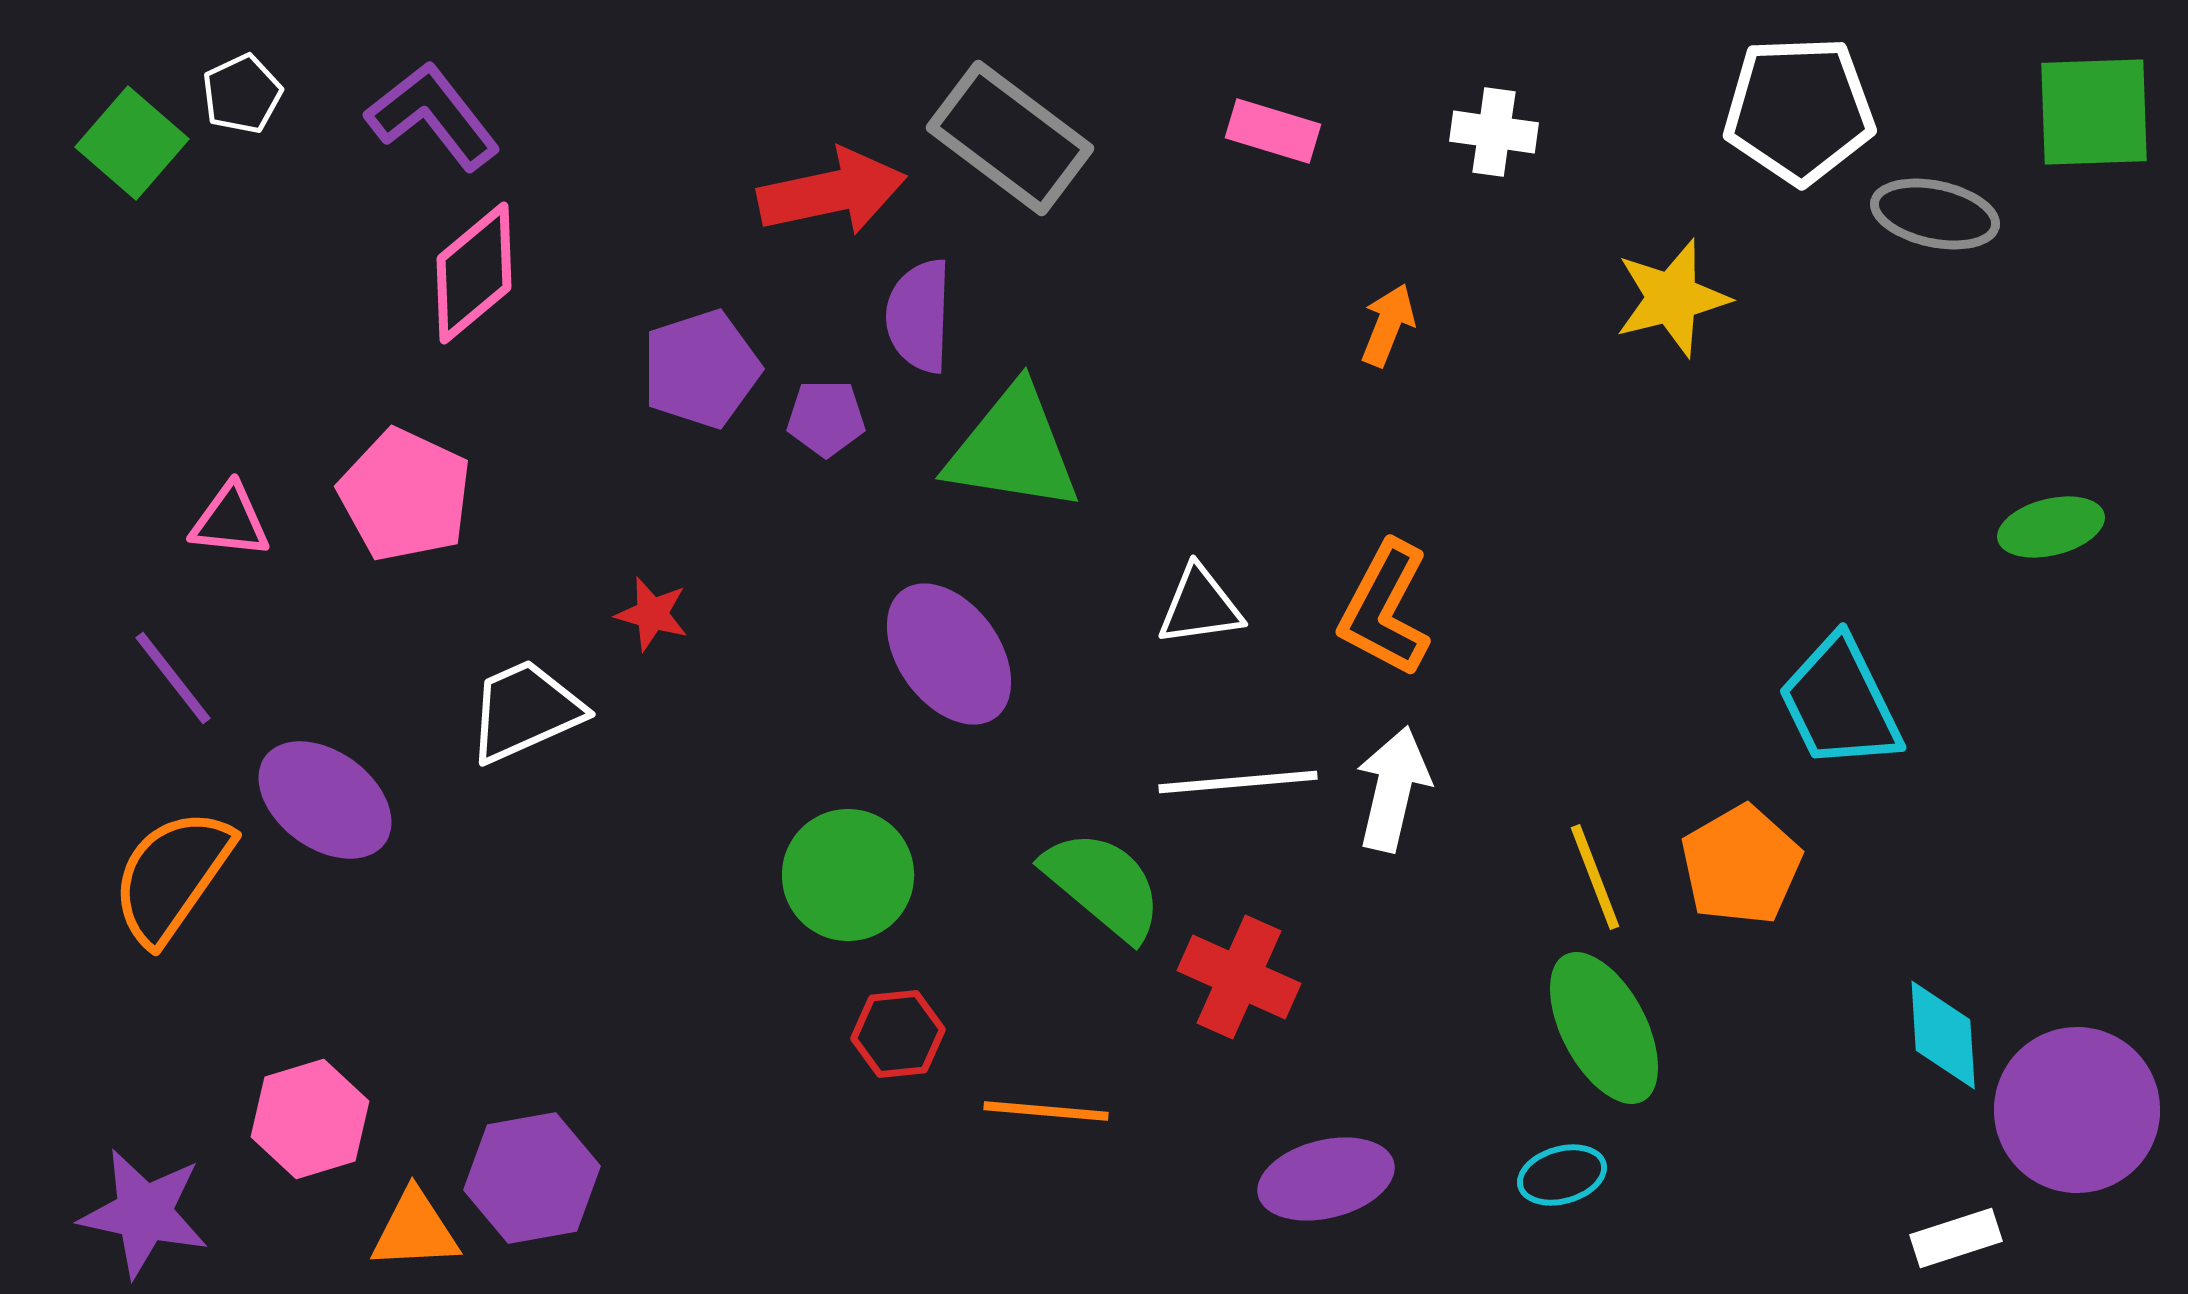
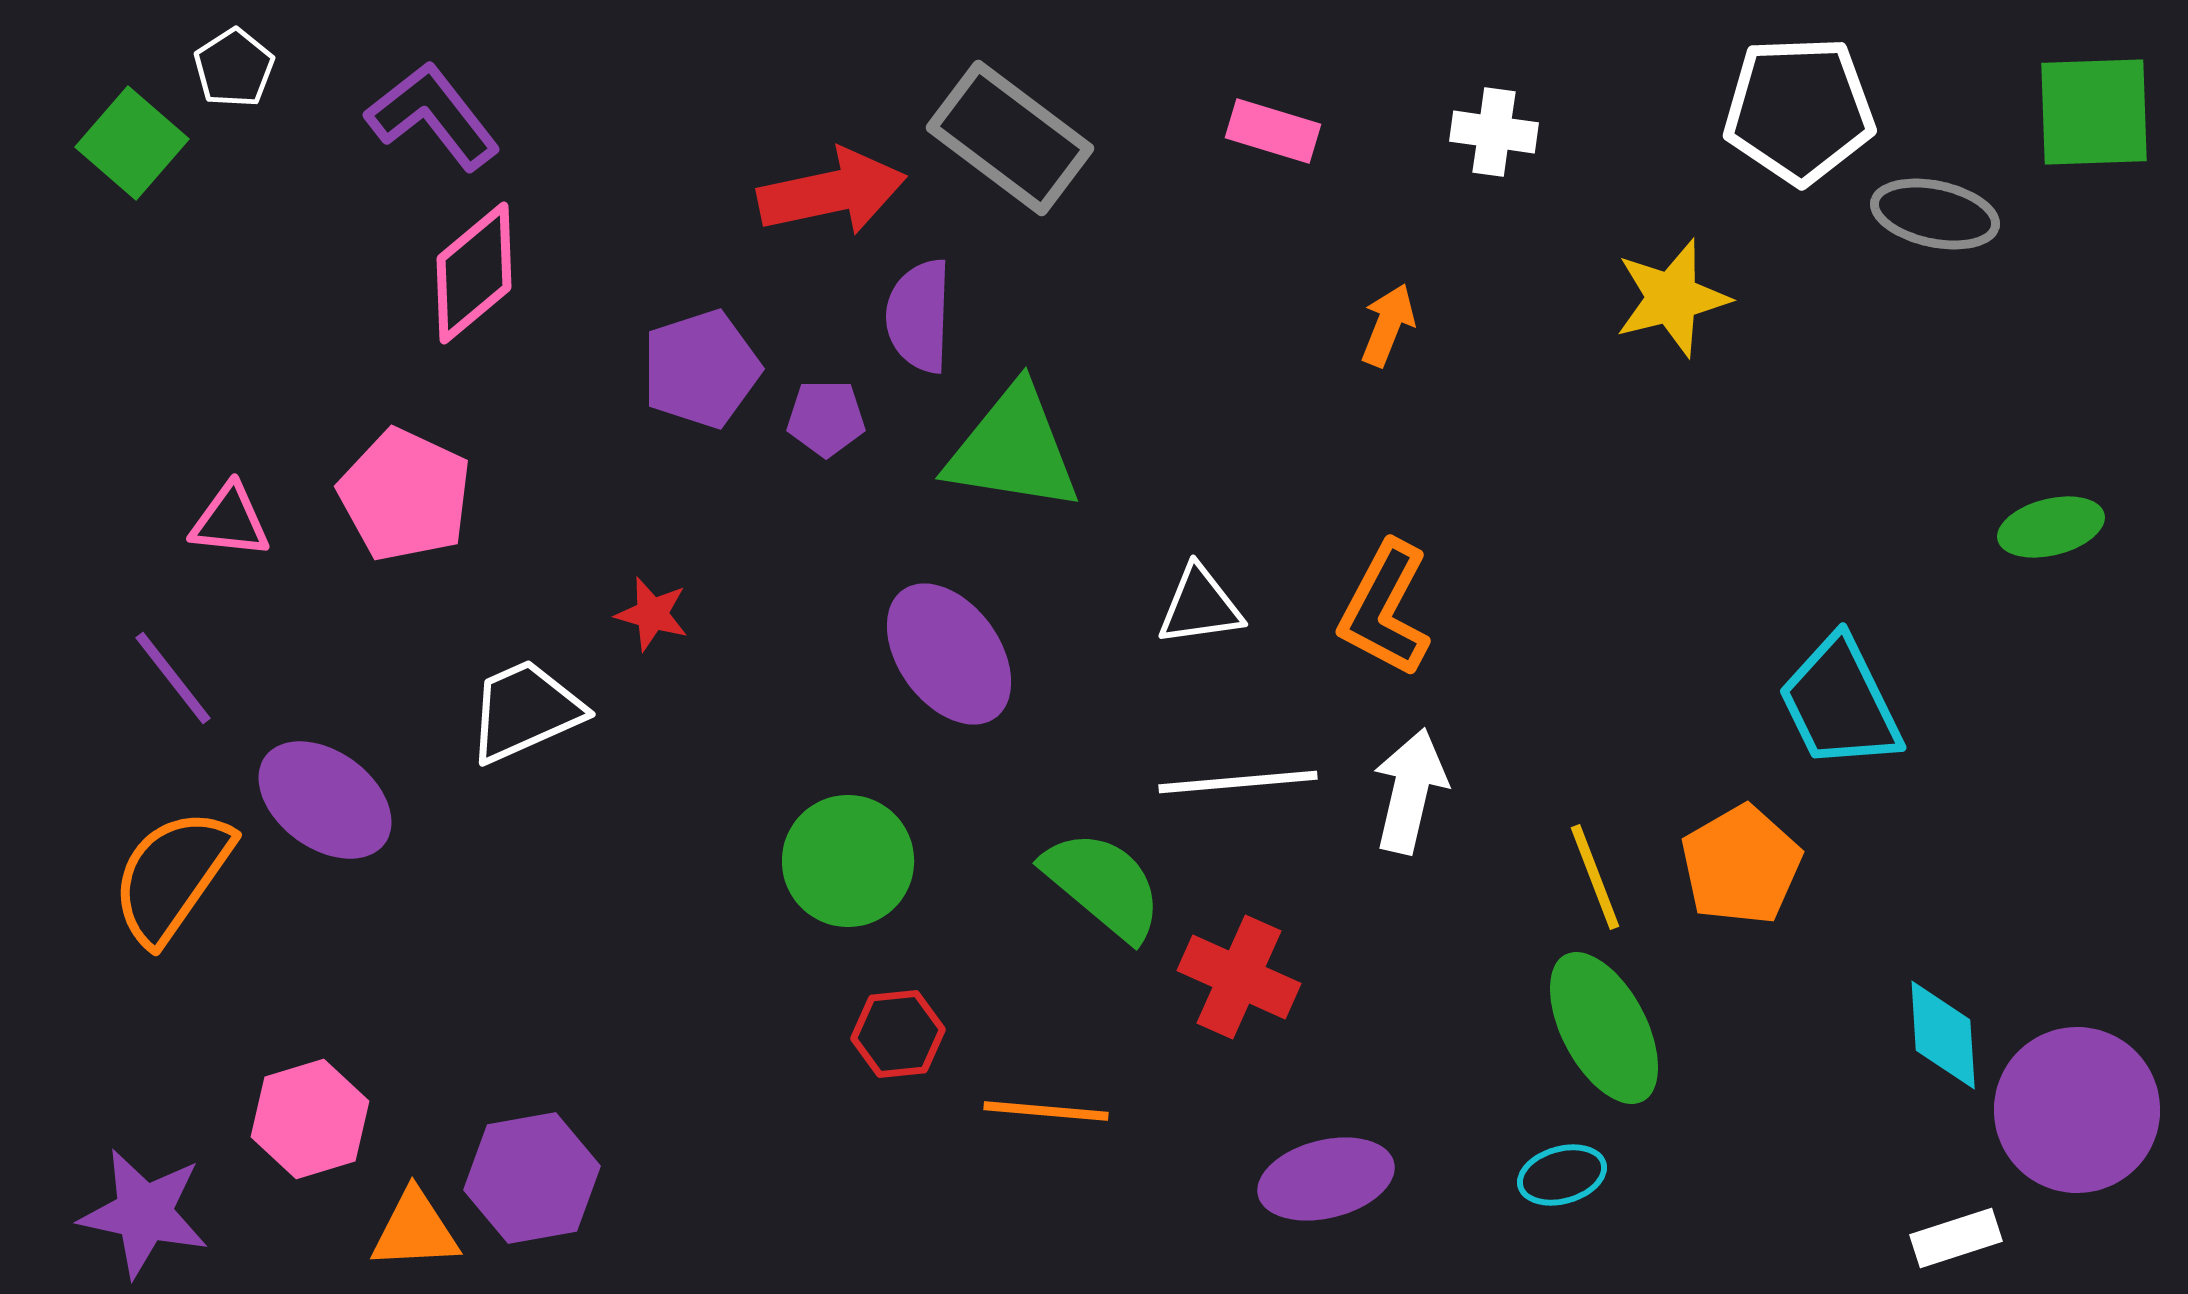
white pentagon at (242, 94): moved 8 px left, 26 px up; rotated 8 degrees counterclockwise
white arrow at (1393, 789): moved 17 px right, 2 px down
green circle at (848, 875): moved 14 px up
